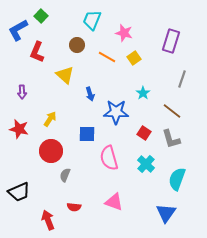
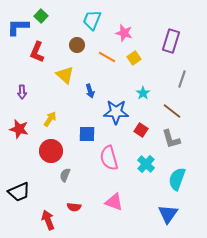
blue L-shape: moved 3 px up; rotated 30 degrees clockwise
blue arrow: moved 3 px up
red square: moved 3 px left, 3 px up
blue triangle: moved 2 px right, 1 px down
